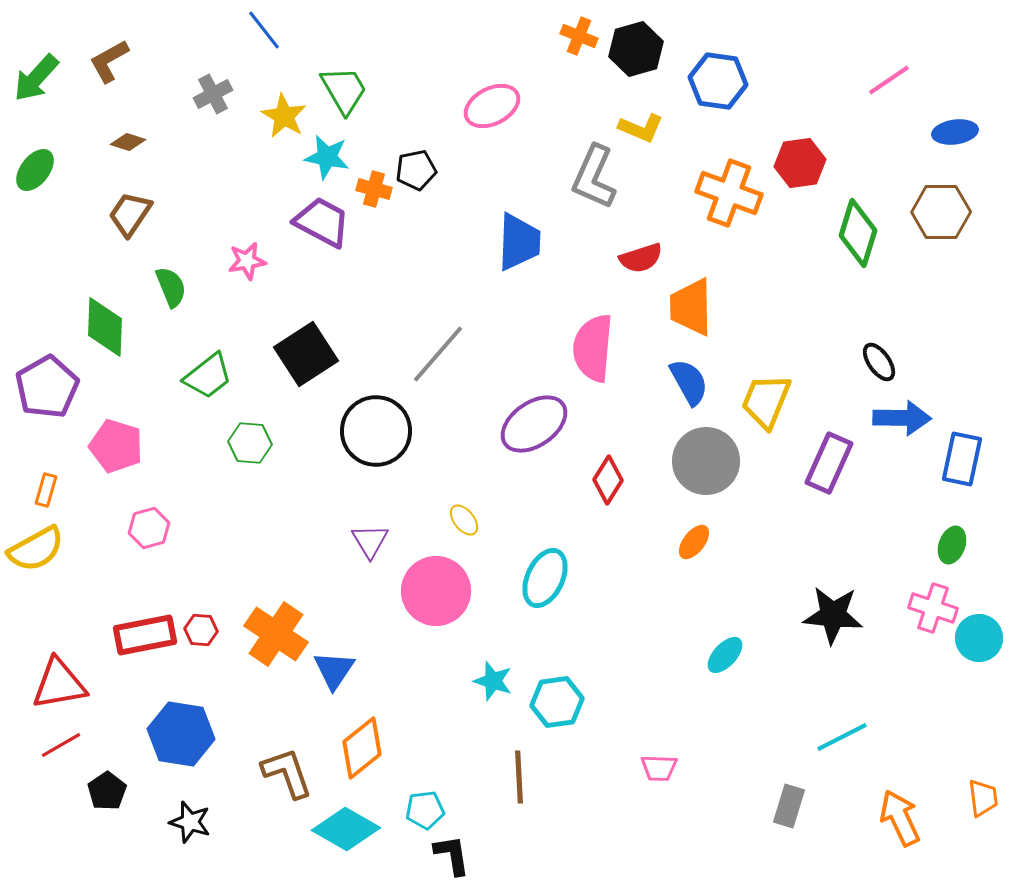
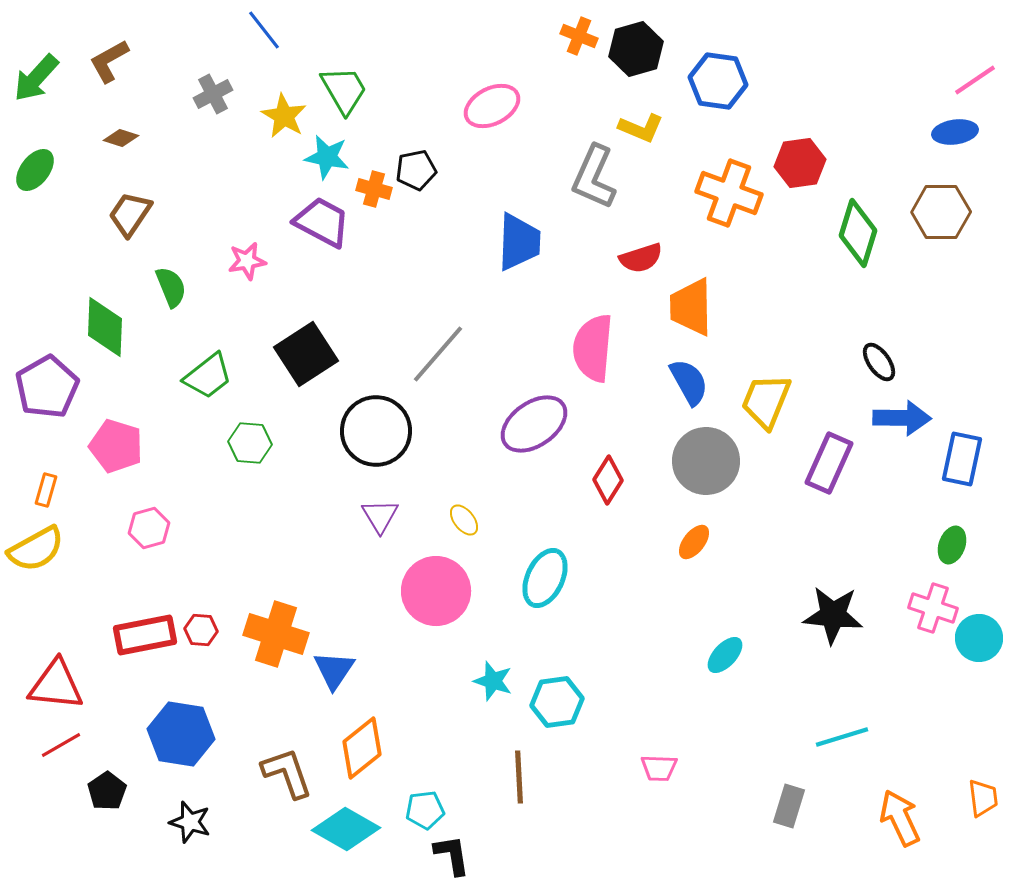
pink line at (889, 80): moved 86 px right
brown diamond at (128, 142): moved 7 px left, 4 px up
purple triangle at (370, 541): moved 10 px right, 25 px up
orange cross at (276, 634): rotated 16 degrees counterclockwise
red triangle at (59, 684): moved 3 px left, 1 px down; rotated 16 degrees clockwise
cyan line at (842, 737): rotated 10 degrees clockwise
